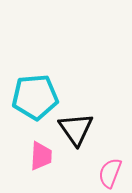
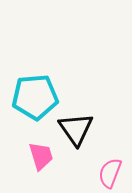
pink trapezoid: rotated 20 degrees counterclockwise
